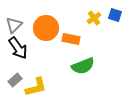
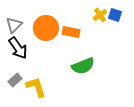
yellow cross: moved 6 px right, 3 px up
orange rectangle: moved 7 px up
yellow L-shape: rotated 95 degrees counterclockwise
